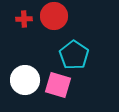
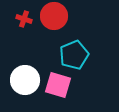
red cross: rotated 21 degrees clockwise
cyan pentagon: rotated 16 degrees clockwise
